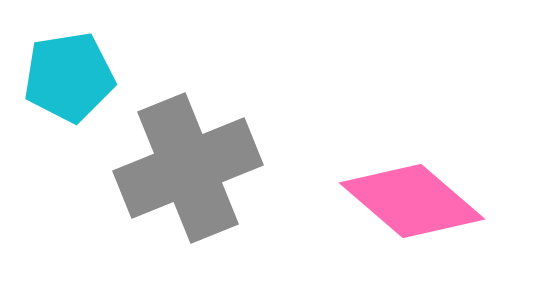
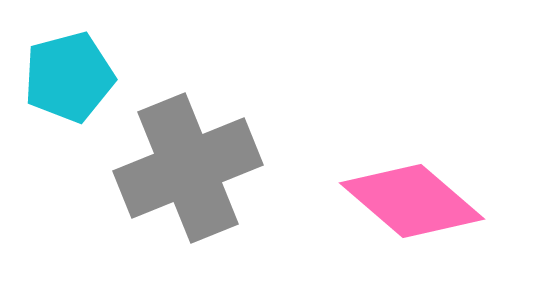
cyan pentagon: rotated 6 degrees counterclockwise
